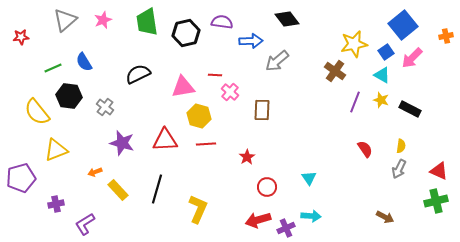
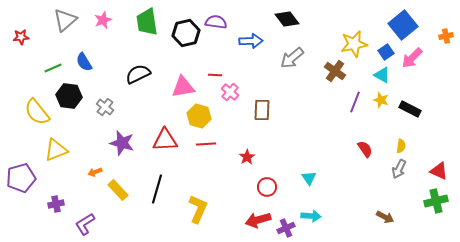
purple semicircle at (222, 22): moved 6 px left
gray arrow at (277, 61): moved 15 px right, 3 px up
